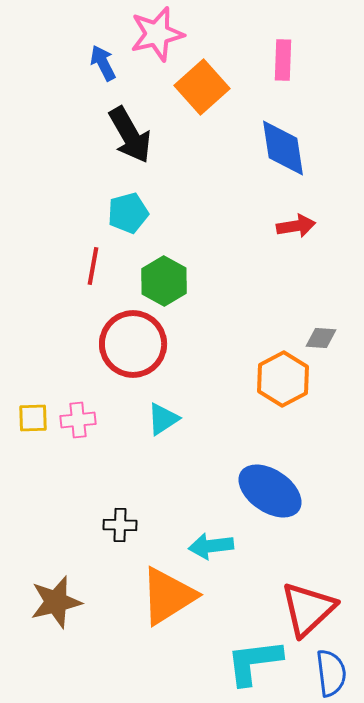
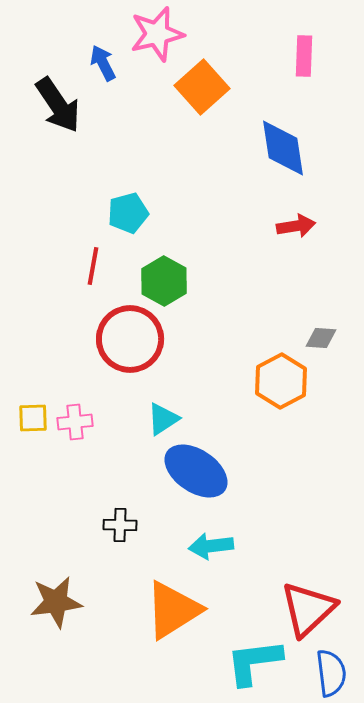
pink rectangle: moved 21 px right, 4 px up
black arrow: moved 72 px left, 30 px up; rotated 4 degrees counterclockwise
red circle: moved 3 px left, 5 px up
orange hexagon: moved 2 px left, 2 px down
pink cross: moved 3 px left, 2 px down
blue ellipse: moved 74 px left, 20 px up
orange triangle: moved 5 px right, 14 px down
brown star: rotated 6 degrees clockwise
